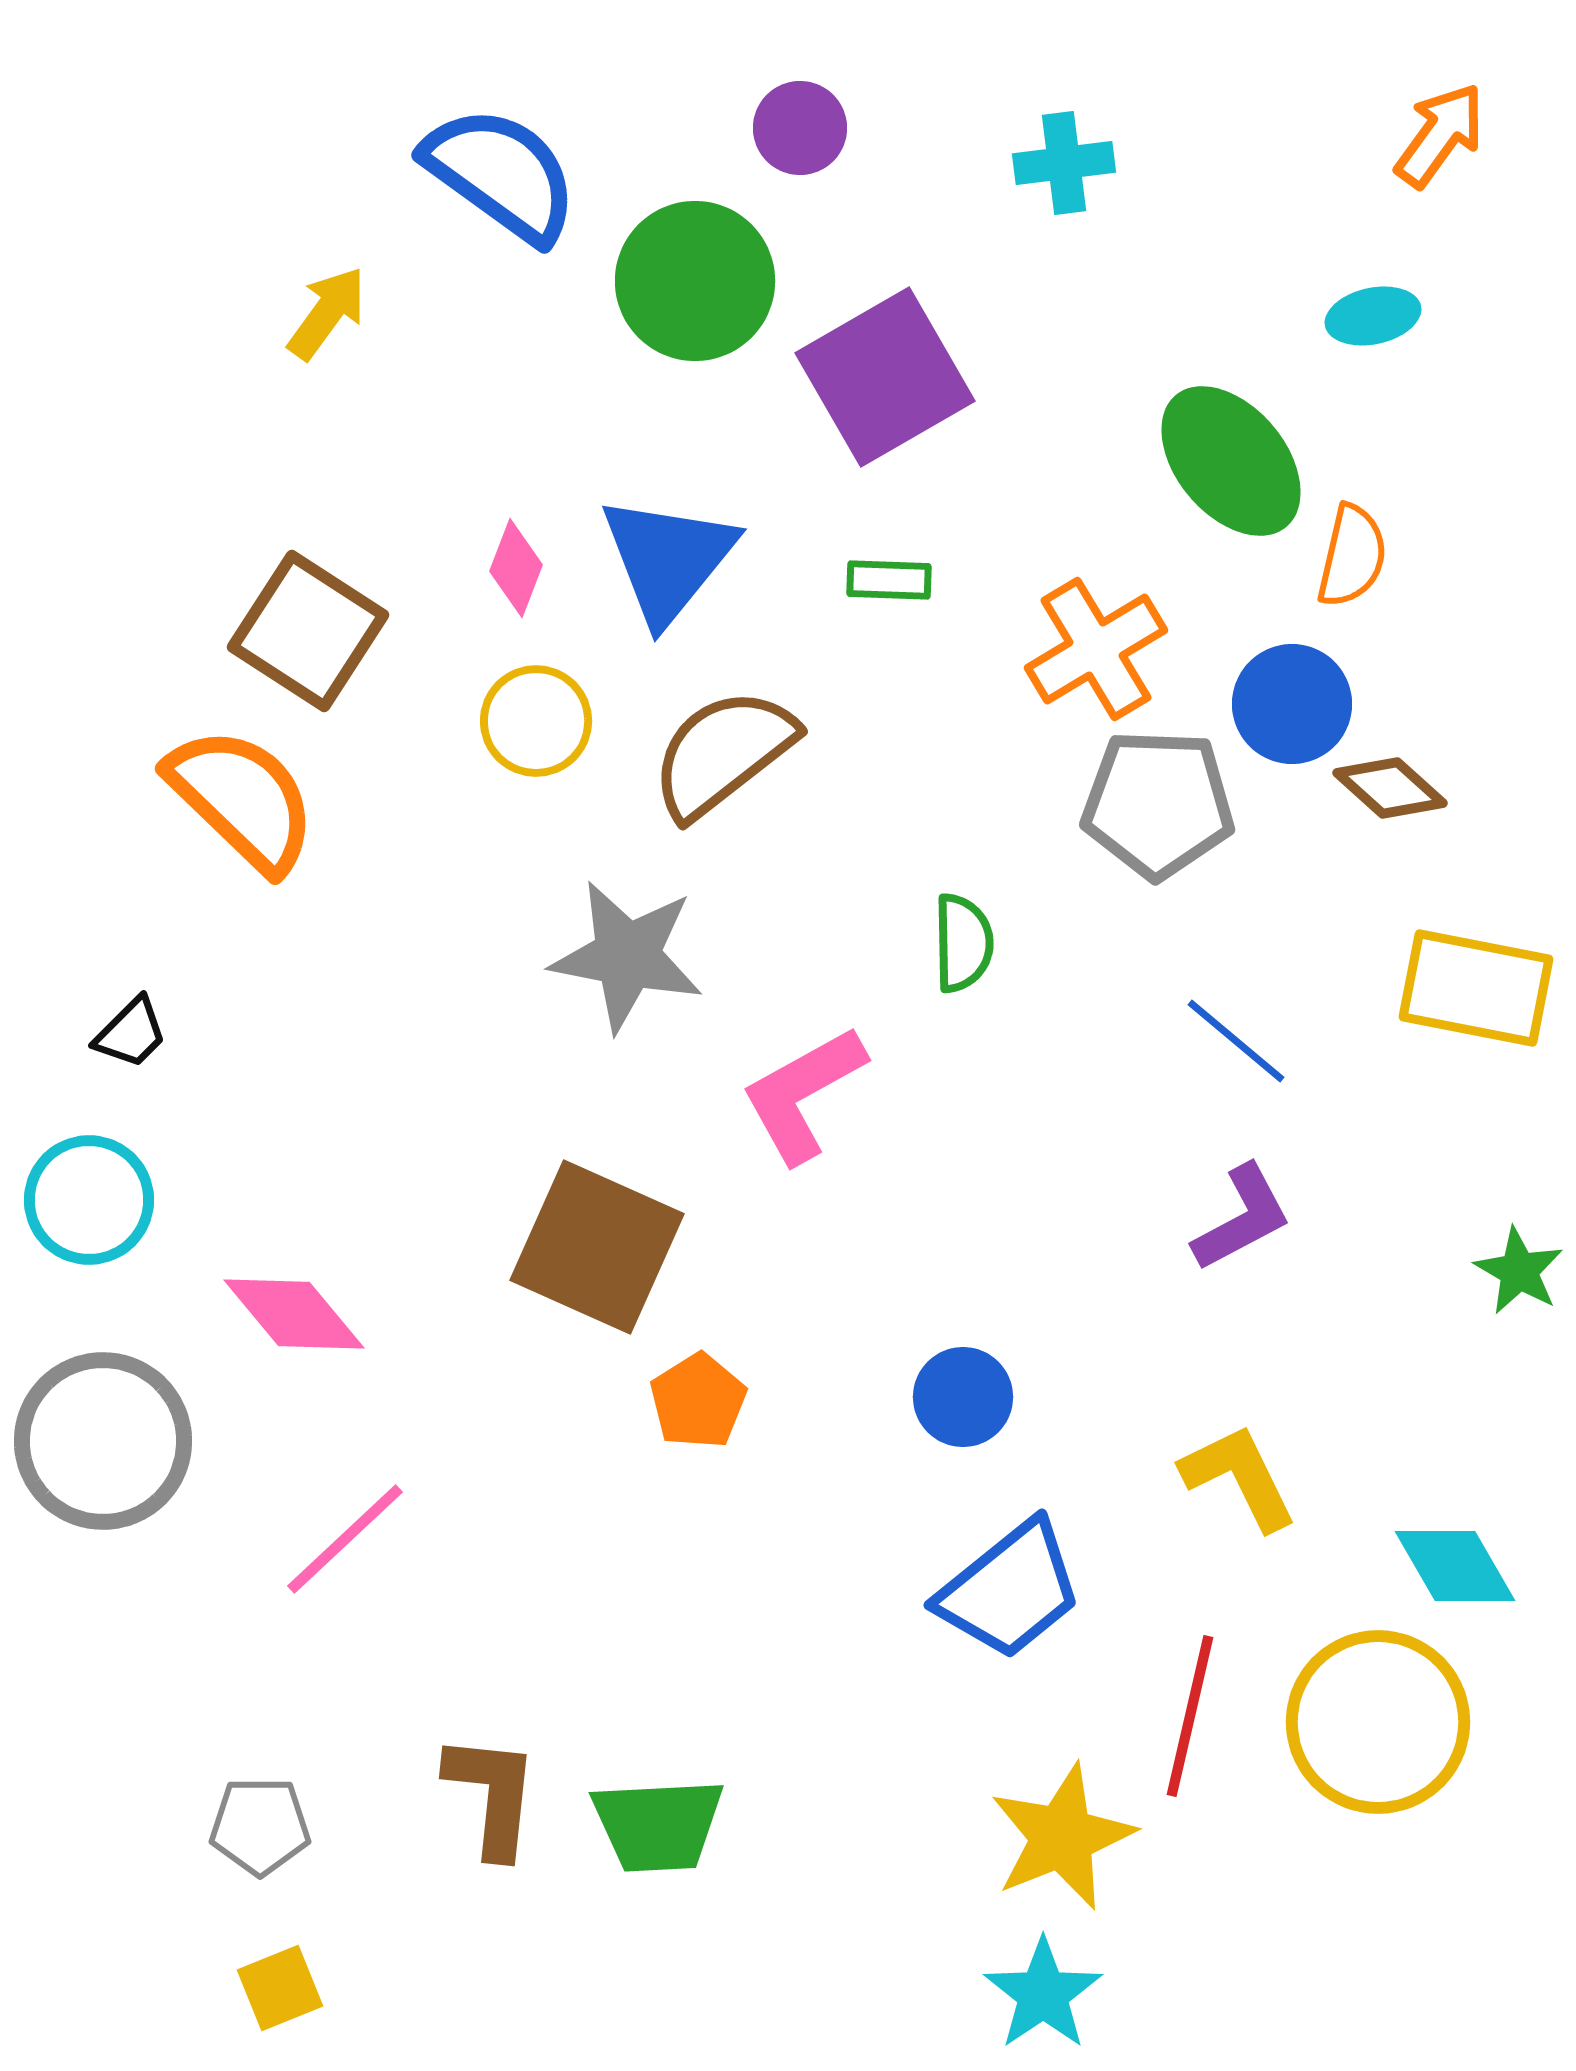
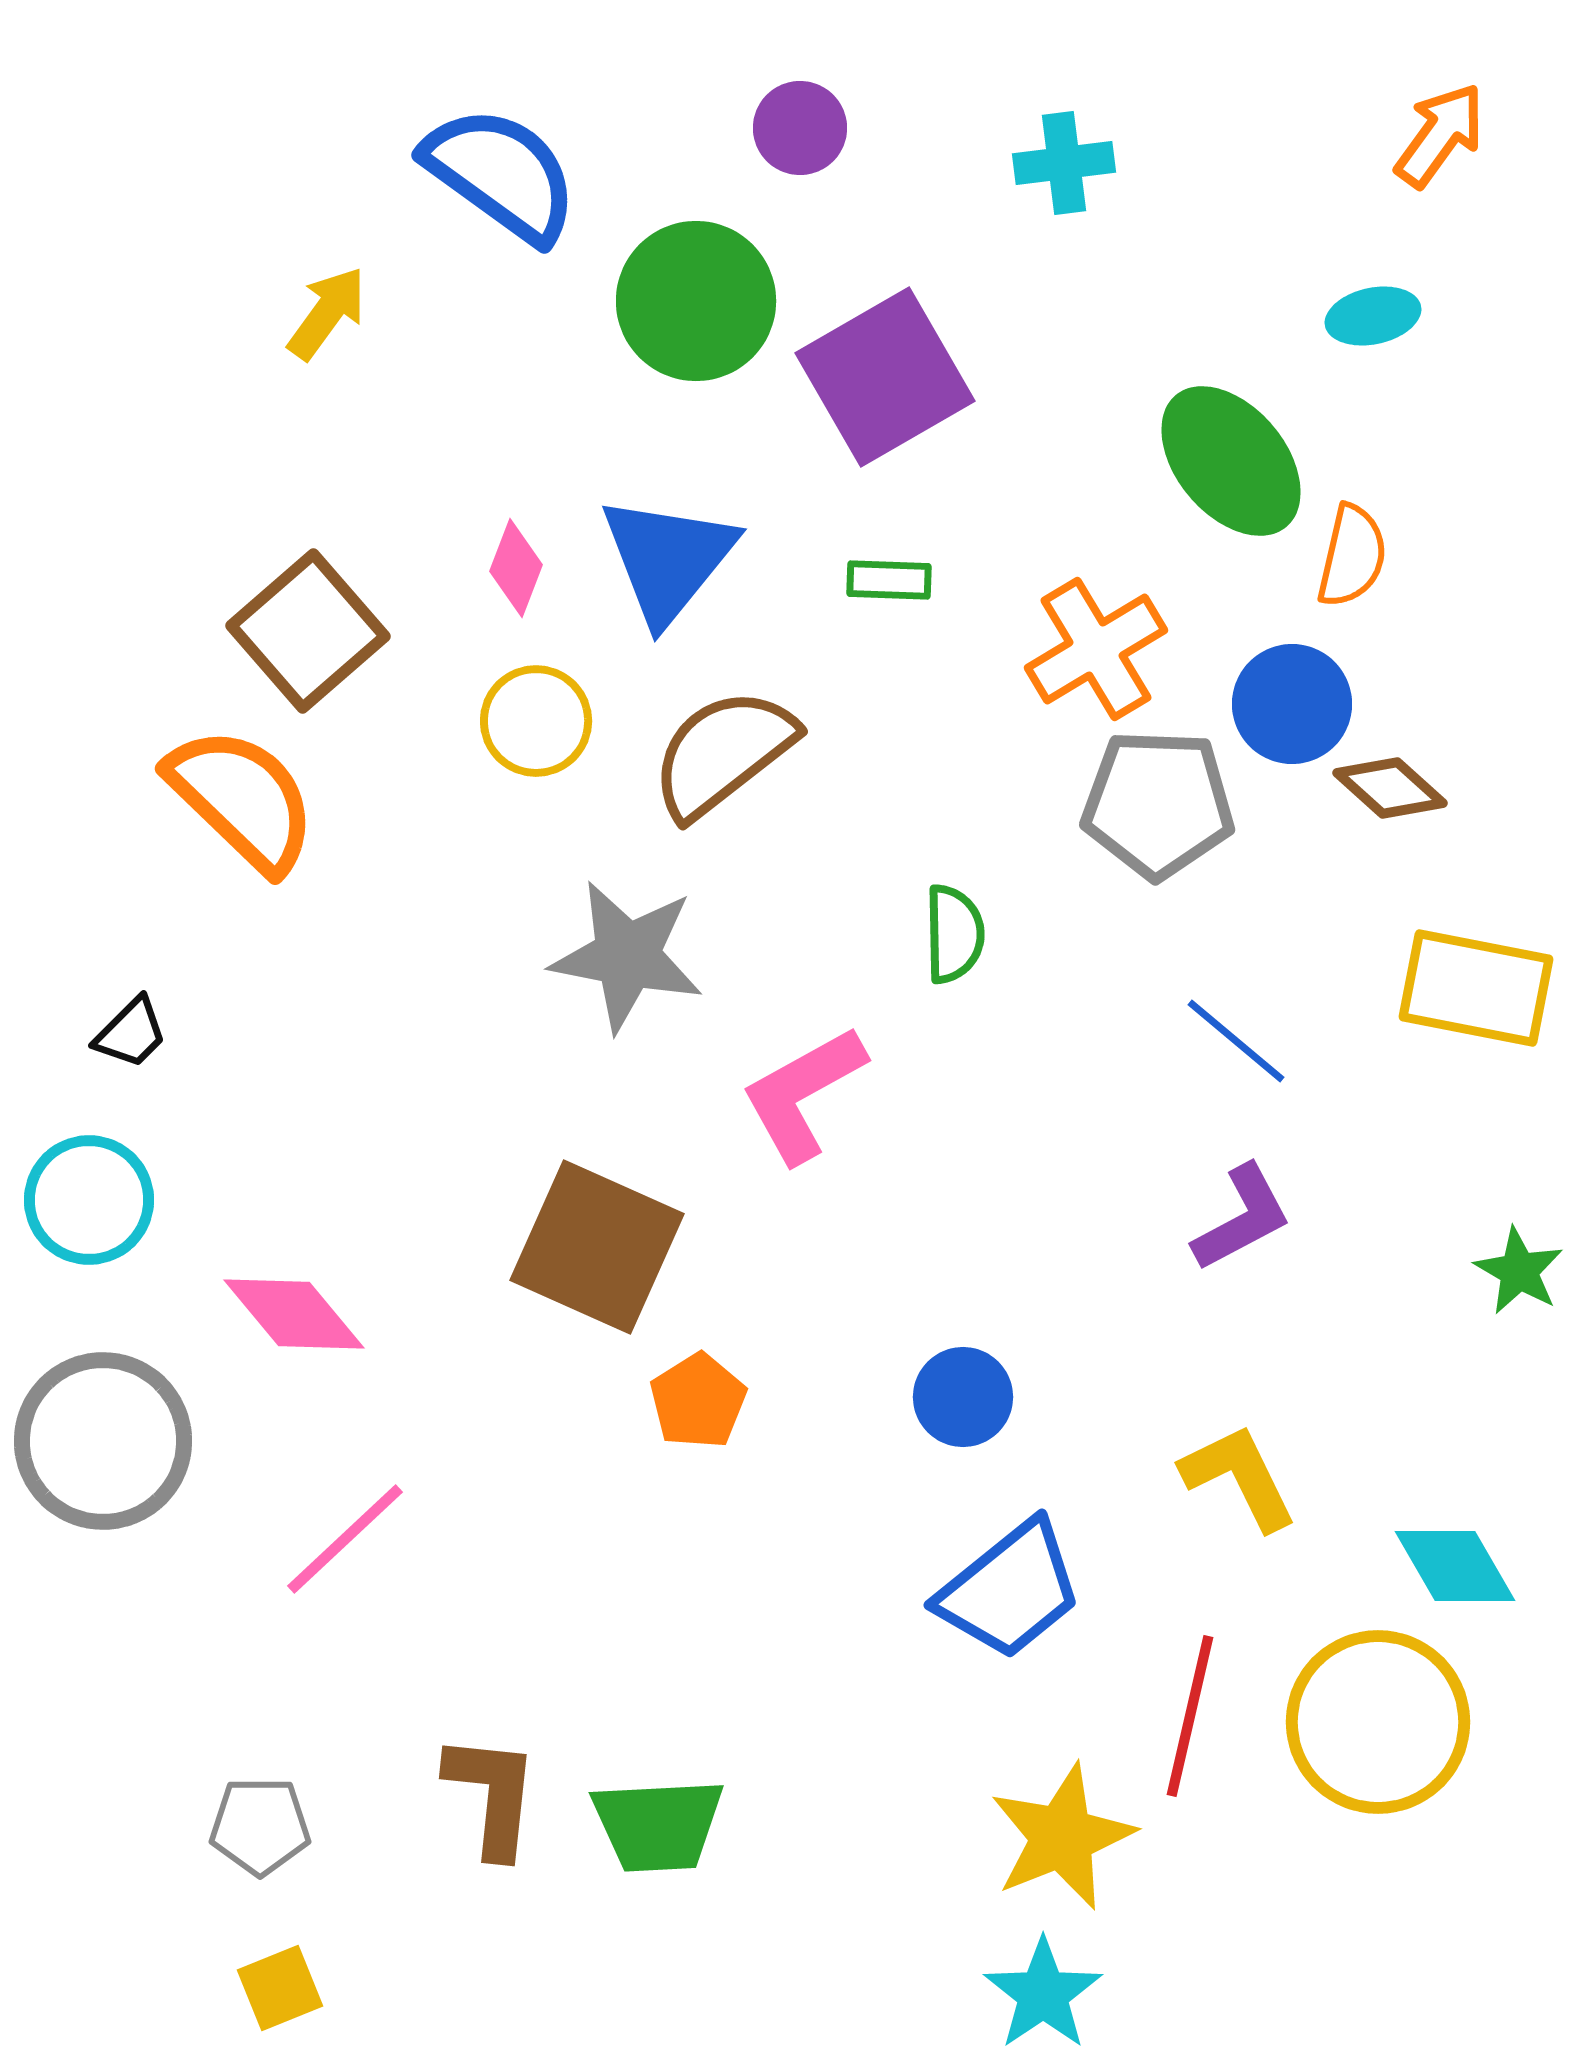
green circle at (695, 281): moved 1 px right, 20 px down
brown square at (308, 631): rotated 16 degrees clockwise
green semicircle at (963, 943): moved 9 px left, 9 px up
